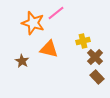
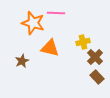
pink line: rotated 42 degrees clockwise
yellow cross: moved 1 px down
orange triangle: moved 1 px right, 1 px up
brown star: rotated 16 degrees clockwise
